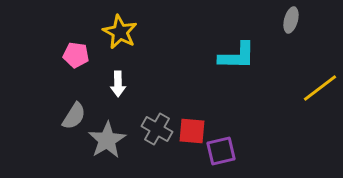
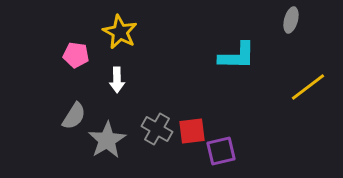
white arrow: moved 1 px left, 4 px up
yellow line: moved 12 px left, 1 px up
red square: rotated 12 degrees counterclockwise
